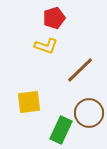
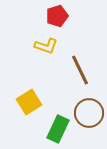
red pentagon: moved 3 px right, 2 px up
brown line: rotated 72 degrees counterclockwise
yellow square: rotated 25 degrees counterclockwise
green rectangle: moved 3 px left, 1 px up
